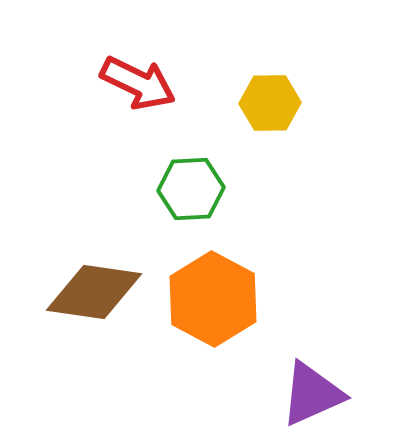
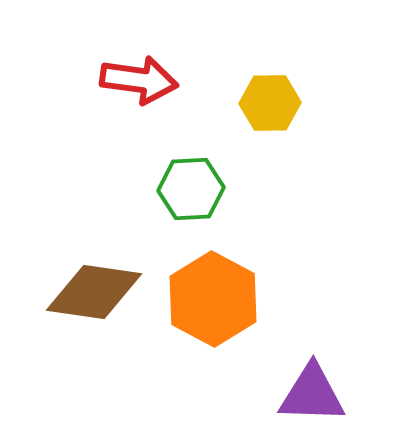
red arrow: moved 1 px right, 3 px up; rotated 18 degrees counterclockwise
purple triangle: rotated 26 degrees clockwise
